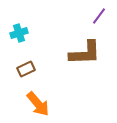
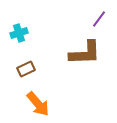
purple line: moved 3 px down
